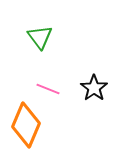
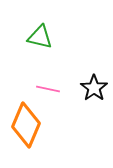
green triangle: rotated 40 degrees counterclockwise
pink line: rotated 10 degrees counterclockwise
